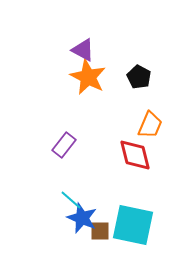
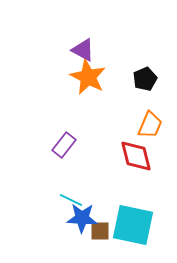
black pentagon: moved 6 px right, 2 px down; rotated 20 degrees clockwise
red diamond: moved 1 px right, 1 px down
cyan line: rotated 15 degrees counterclockwise
blue star: rotated 20 degrees counterclockwise
